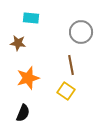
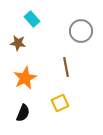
cyan rectangle: moved 1 px right, 1 px down; rotated 42 degrees clockwise
gray circle: moved 1 px up
brown line: moved 5 px left, 2 px down
orange star: moved 3 px left; rotated 10 degrees counterclockwise
yellow square: moved 6 px left, 12 px down; rotated 30 degrees clockwise
